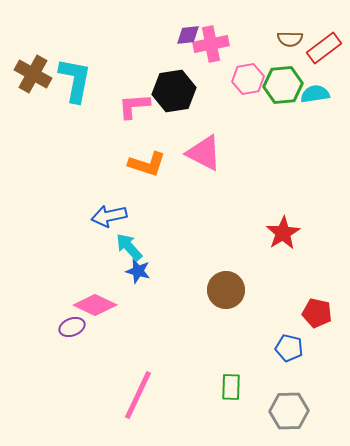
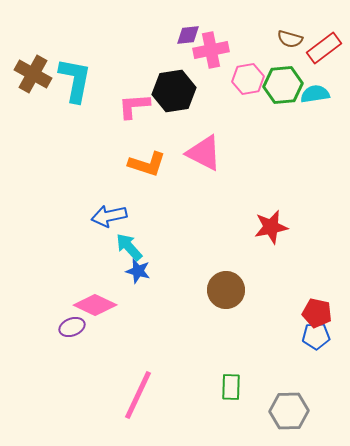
brown semicircle: rotated 15 degrees clockwise
pink cross: moved 6 px down
red star: moved 12 px left, 6 px up; rotated 20 degrees clockwise
blue pentagon: moved 27 px right, 12 px up; rotated 16 degrees counterclockwise
